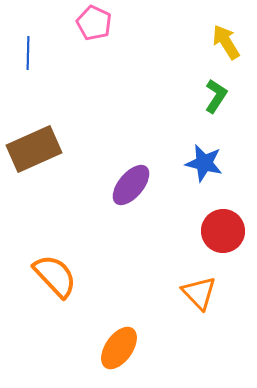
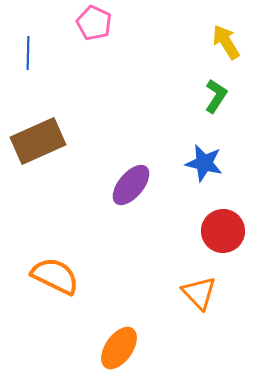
brown rectangle: moved 4 px right, 8 px up
orange semicircle: rotated 21 degrees counterclockwise
